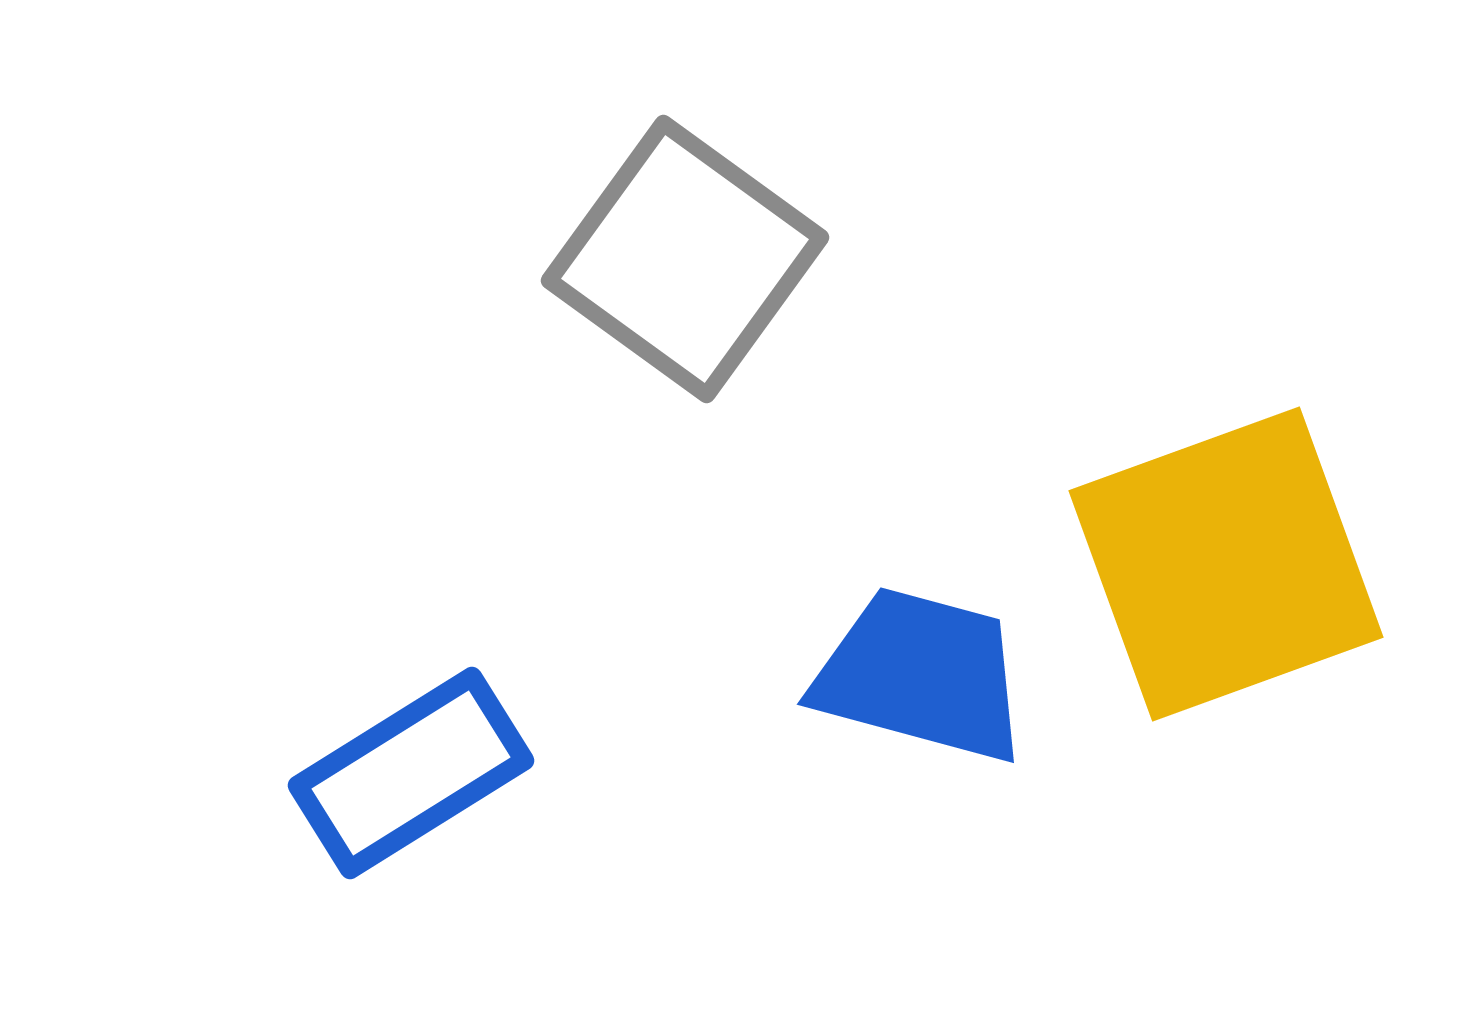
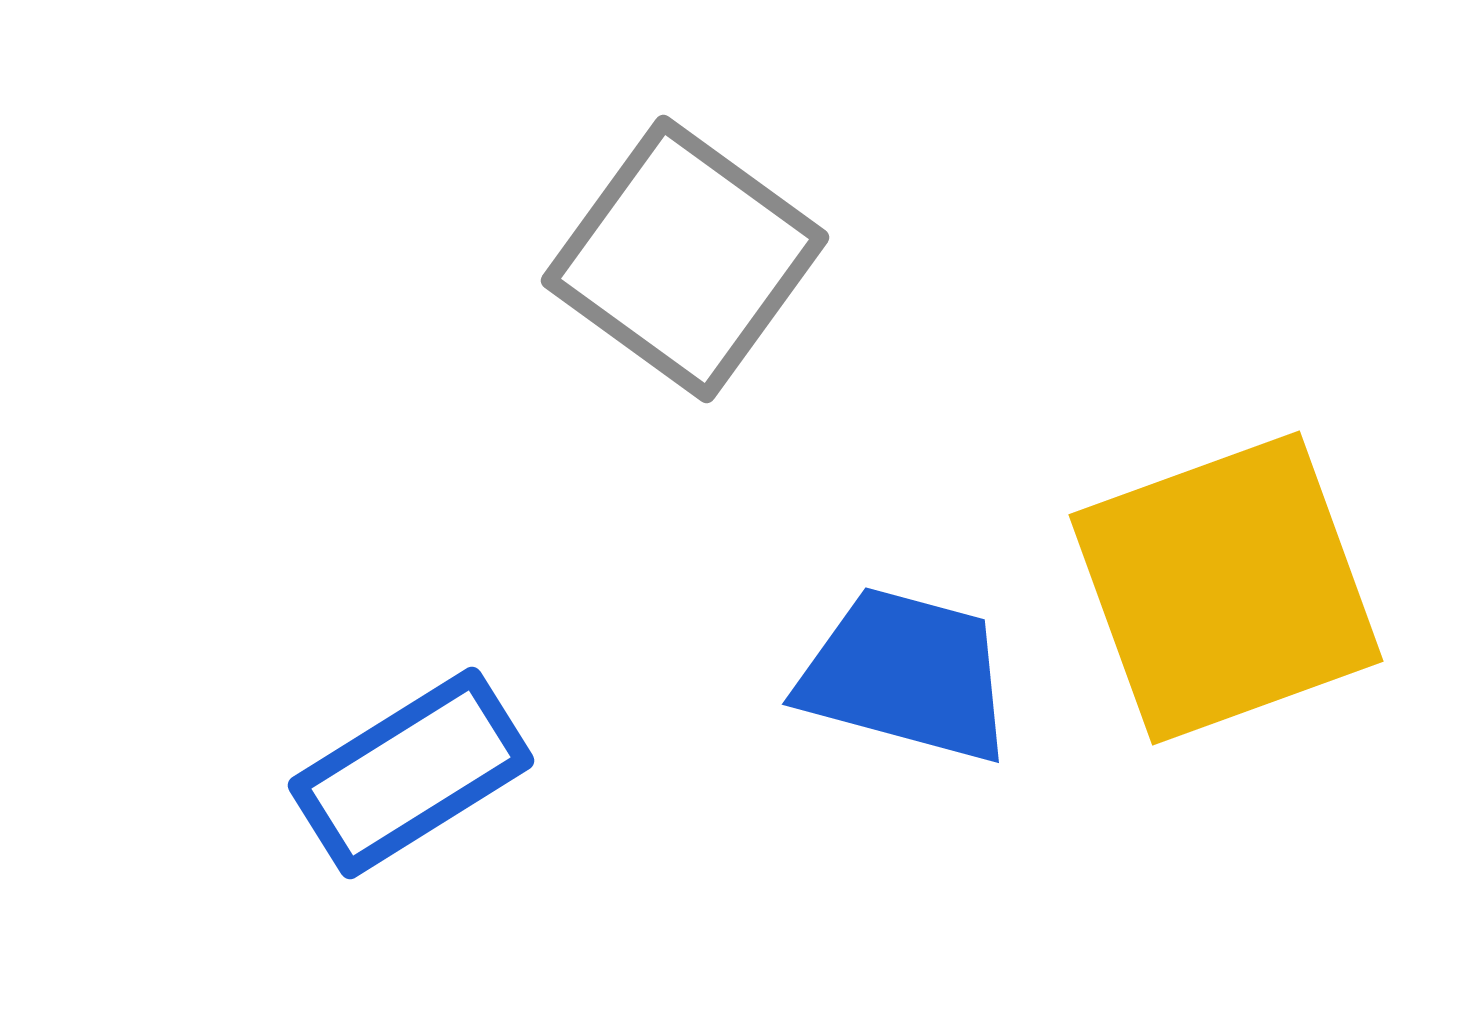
yellow square: moved 24 px down
blue trapezoid: moved 15 px left
